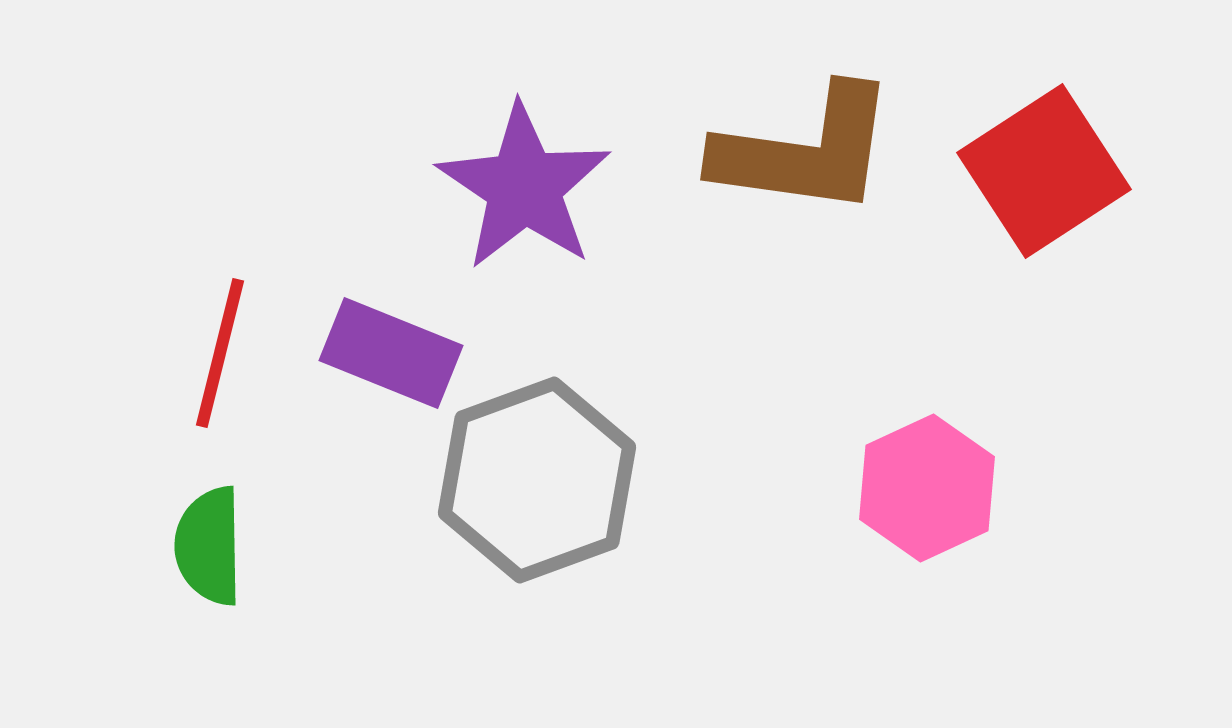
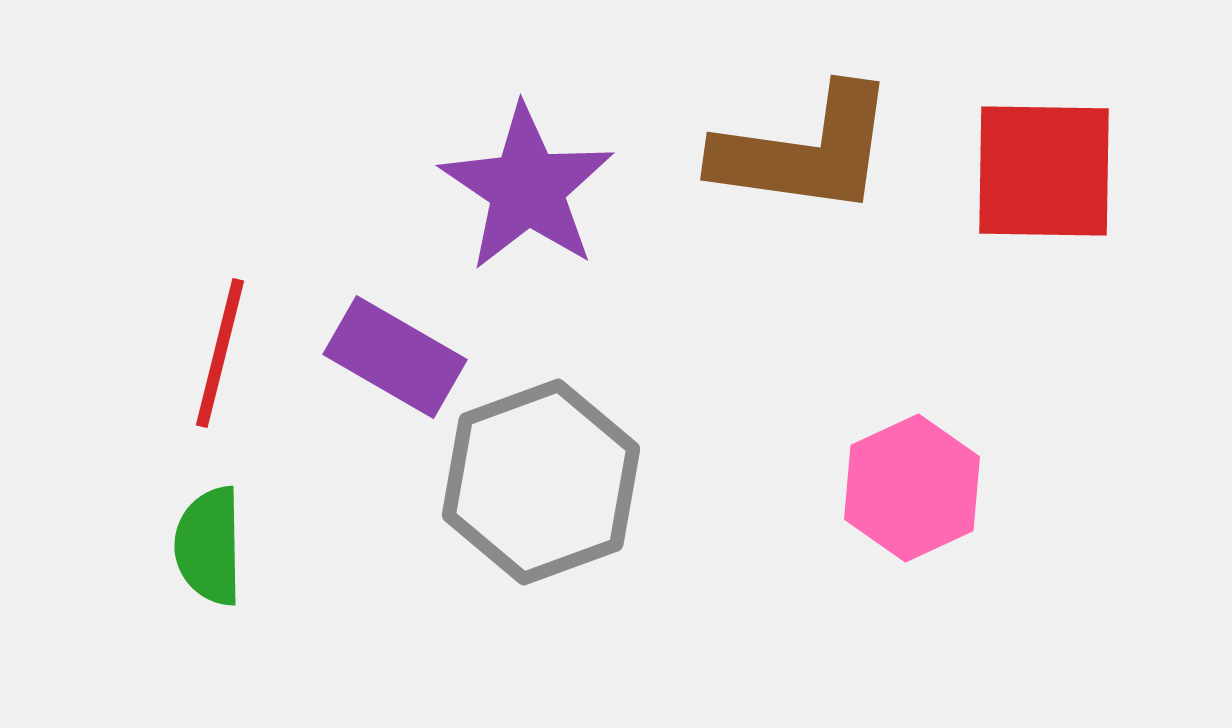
red square: rotated 34 degrees clockwise
purple star: moved 3 px right, 1 px down
purple rectangle: moved 4 px right, 4 px down; rotated 8 degrees clockwise
gray hexagon: moved 4 px right, 2 px down
pink hexagon: moved 15 px left
